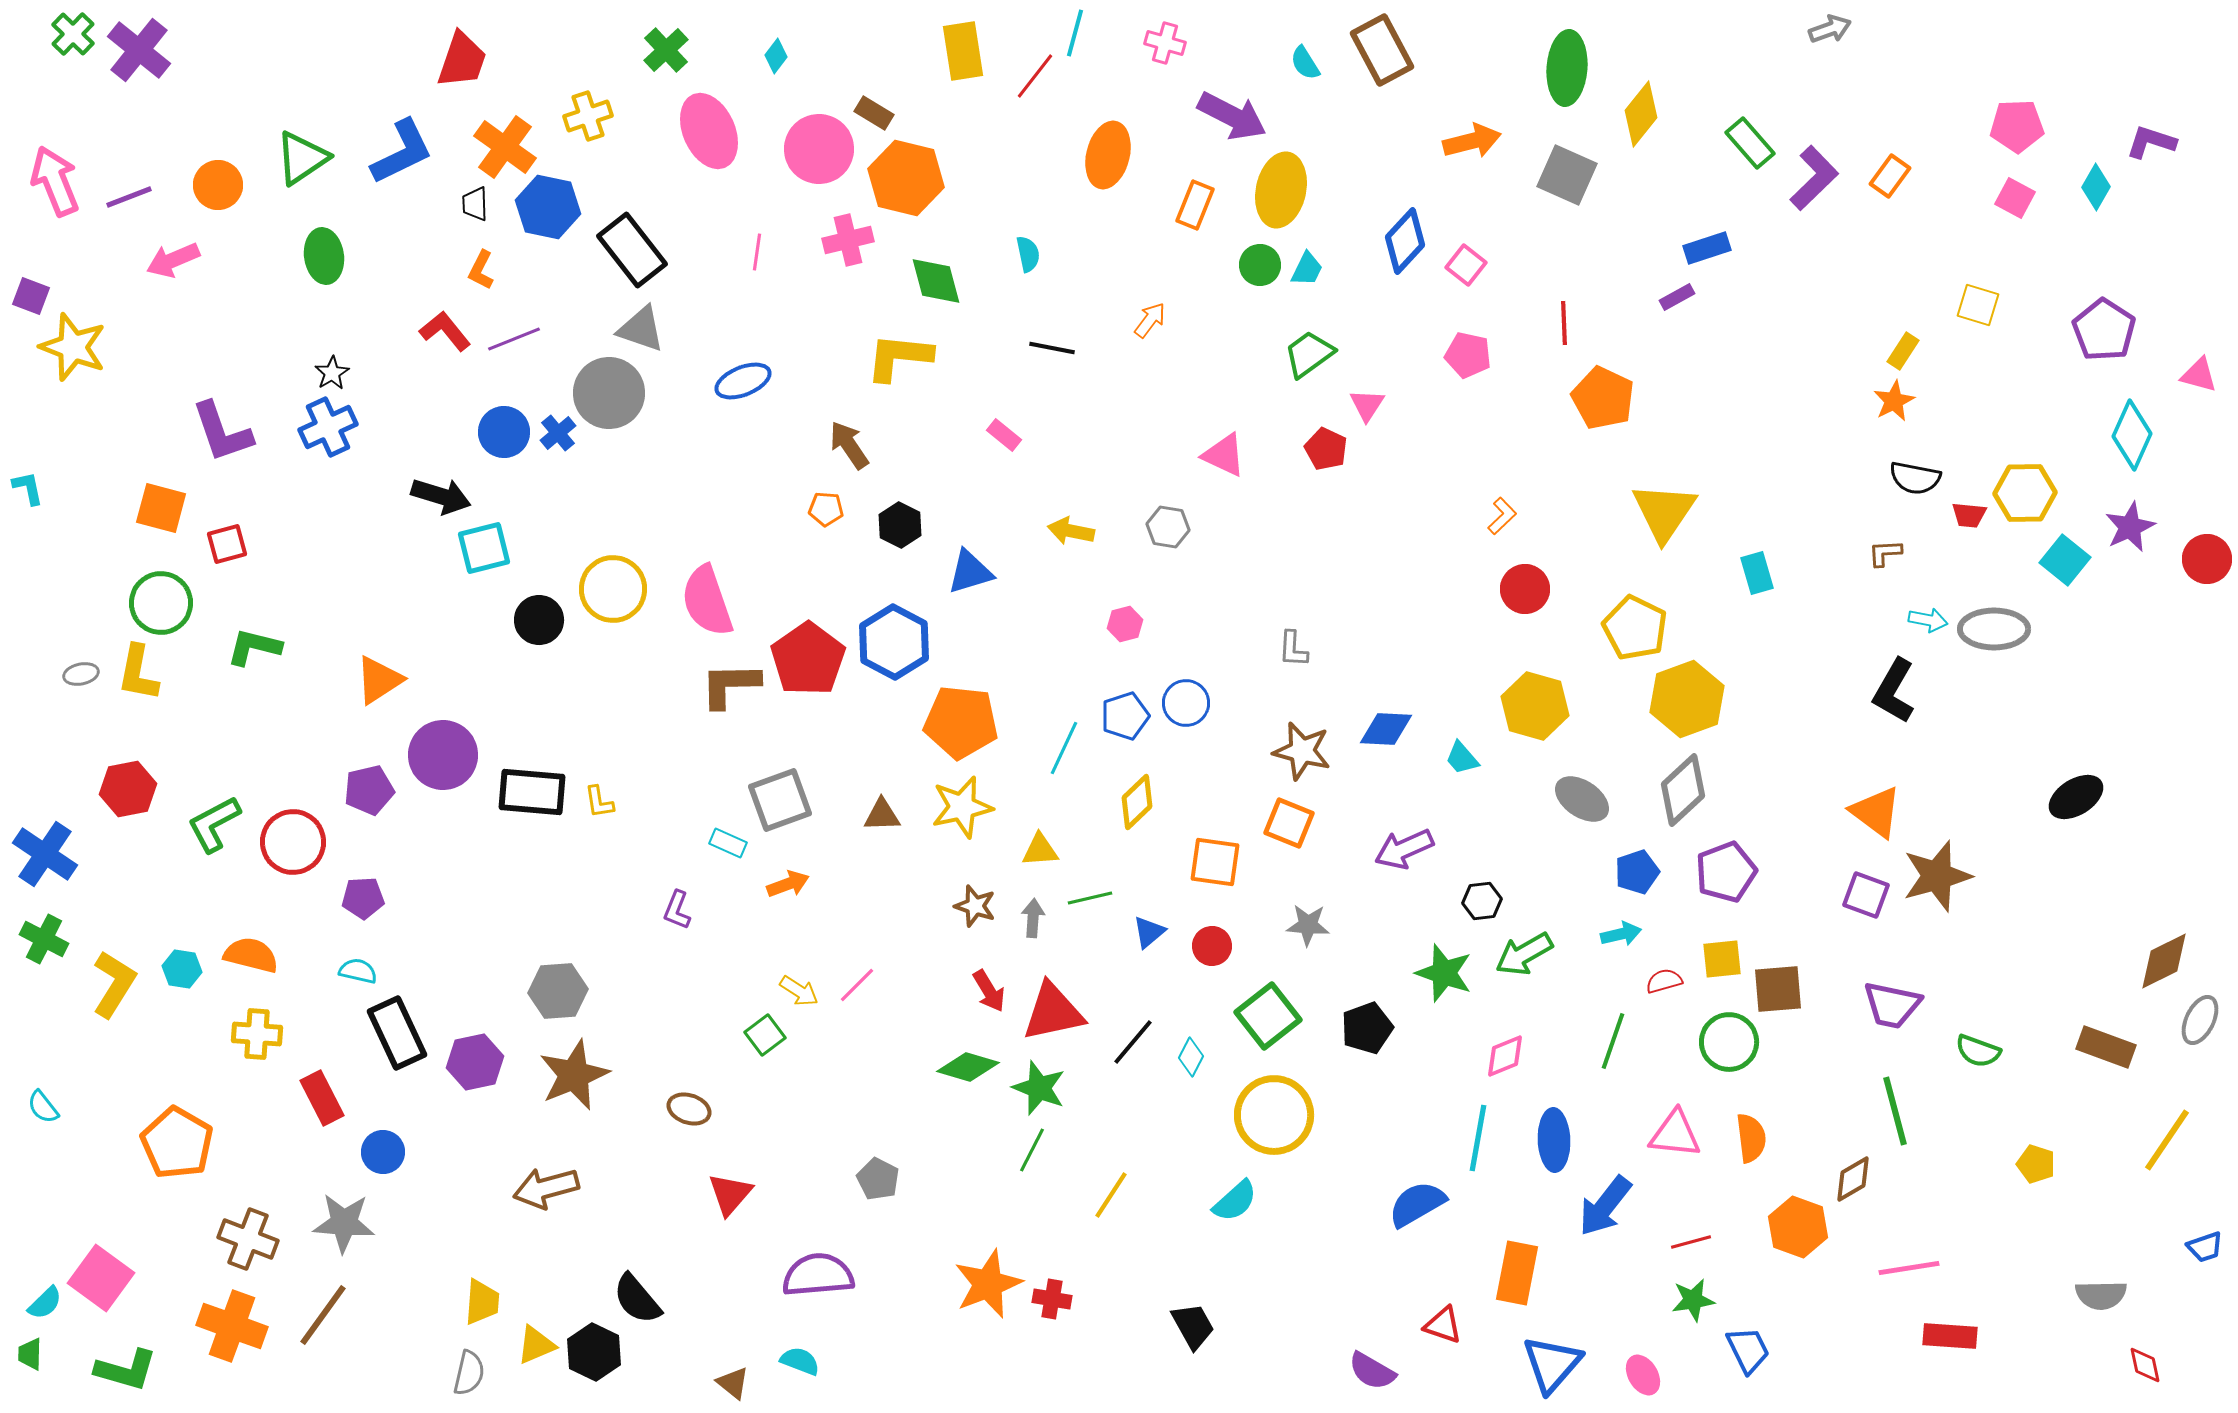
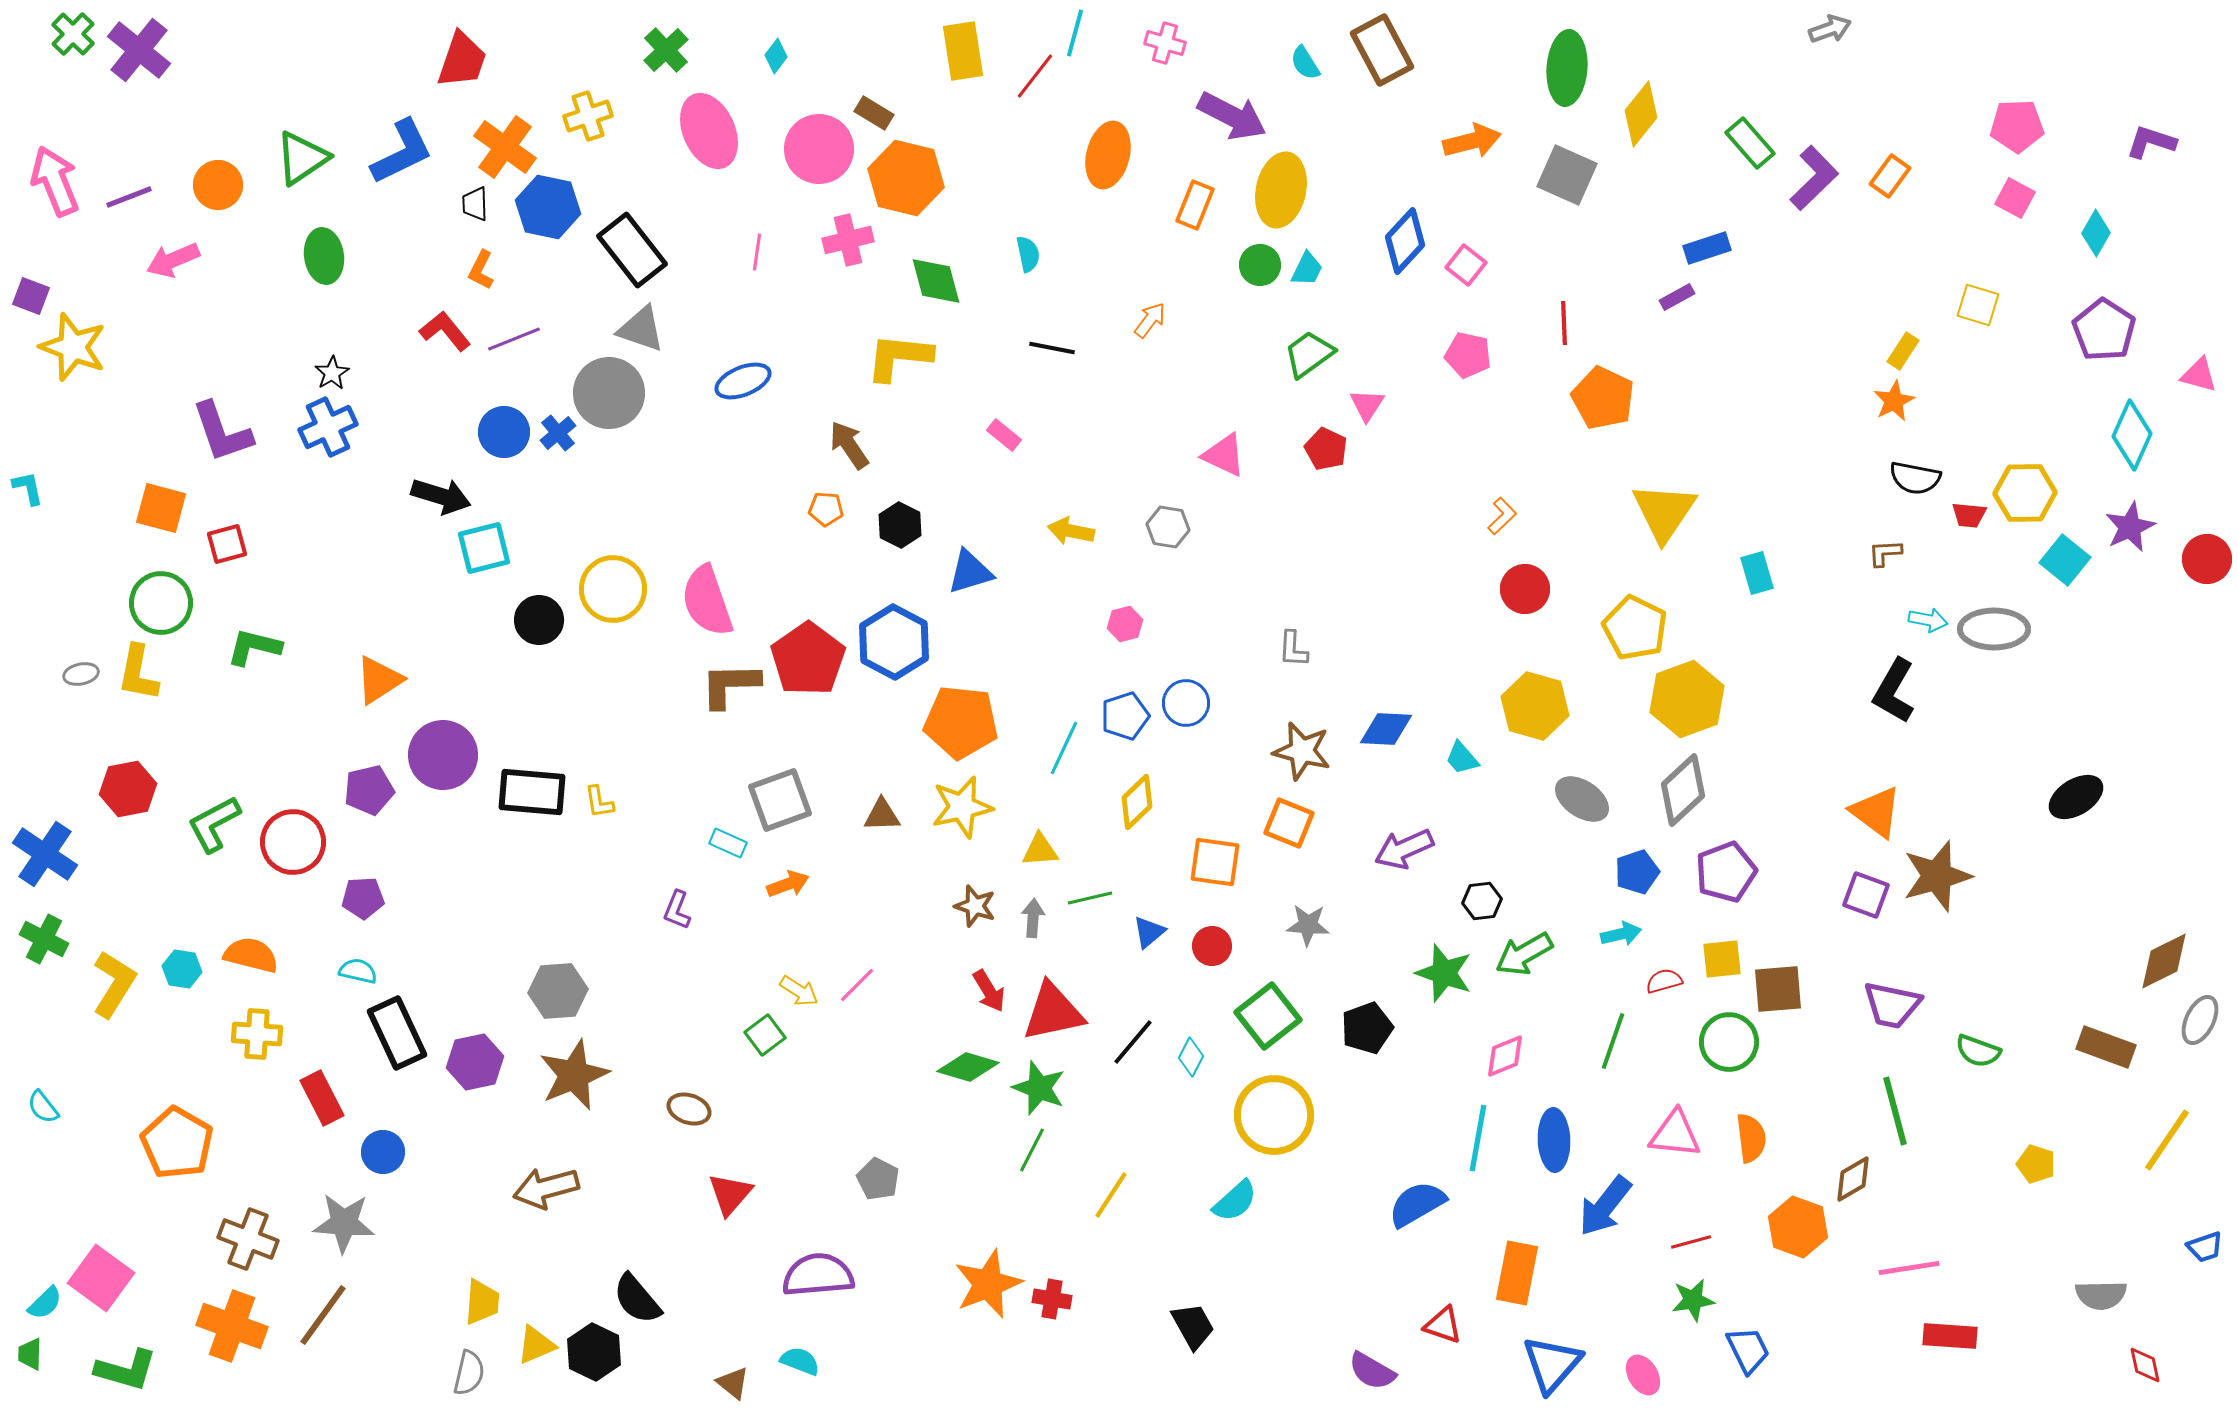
cyan diamond at (2096, 187): moved 46 px down
